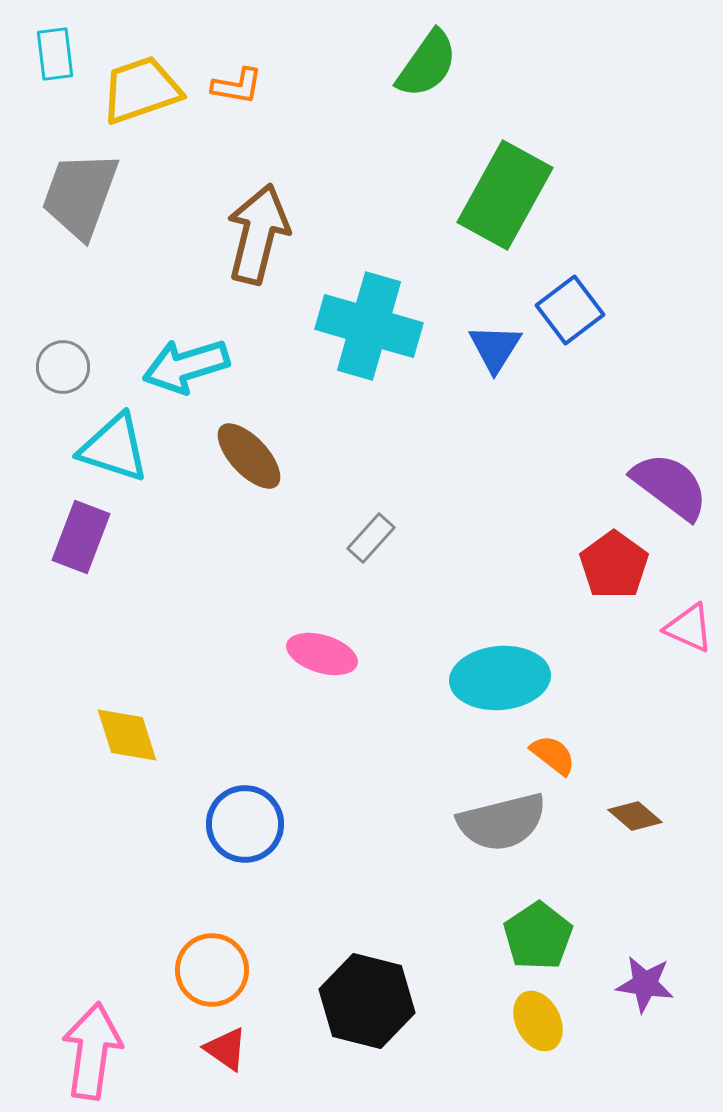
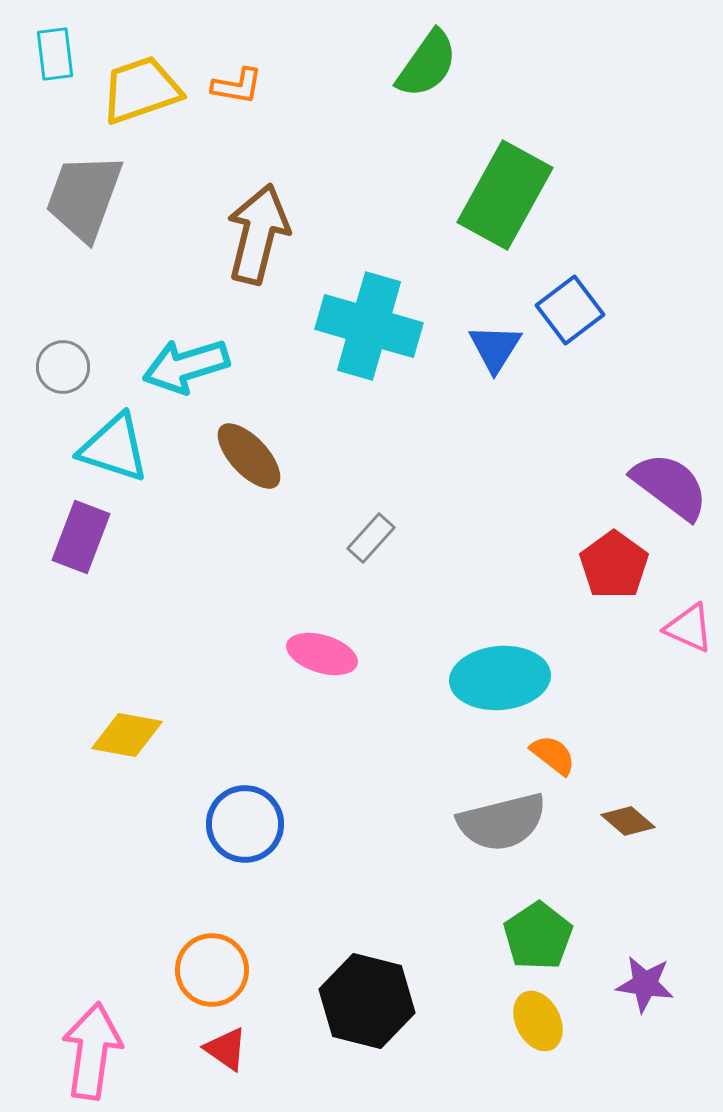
gray trapezoid: moved 4 px right, 2 px down
yellow diamond: rotated 62 degrees counterclockwise
brown diamond: moved 7 px left, 5 px down
